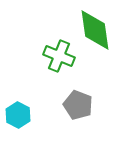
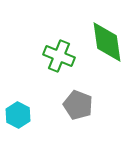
green diamond: moved 12 px right, 12 px down
